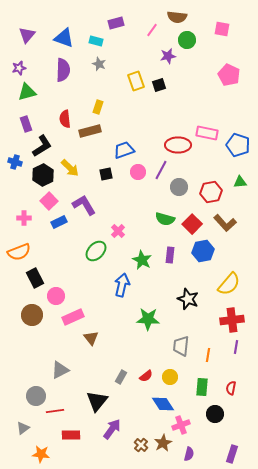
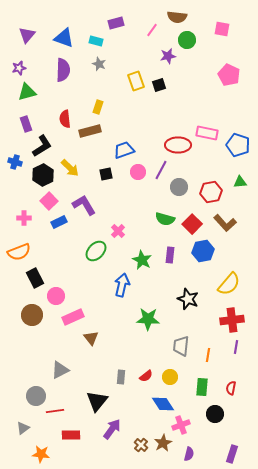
gray rectangle at (121, 377): rotated 24 degrees counterclockwise
